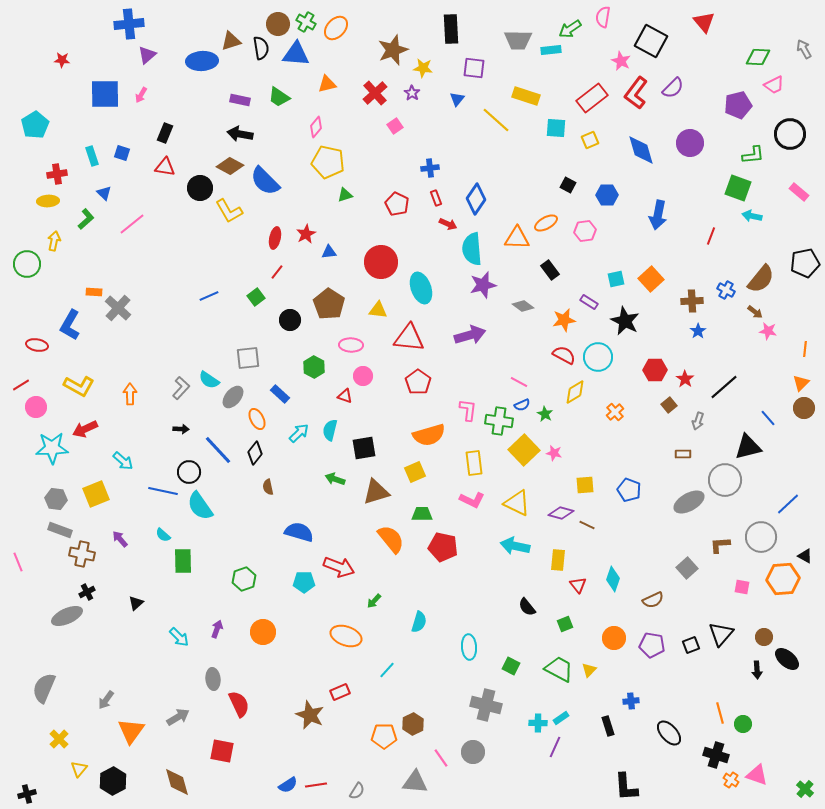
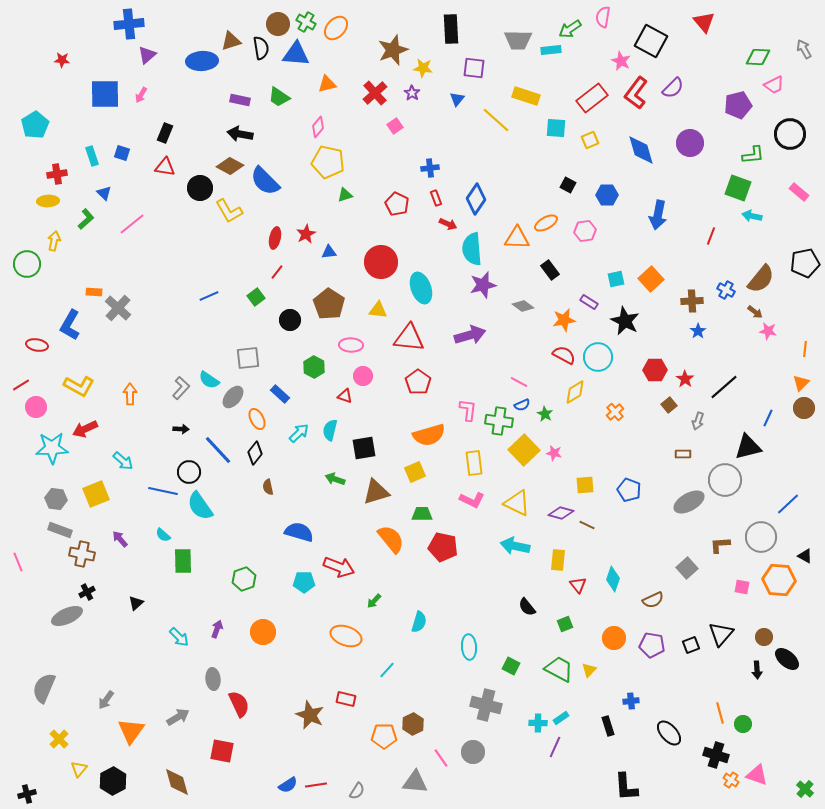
pink diamond at (316, 127): moved 2 px right
blue line at (768, 418): rotated 66 degrees clockwise
orange hexagon at (783, 579): moved 4 px left, 1 px down; rotated 8 degrees clockwise
red rectangle at (340, 692): moved 6 px right, 7 px down; rotated 36 degrees clockwise
